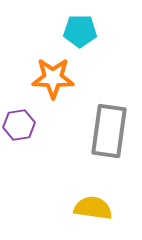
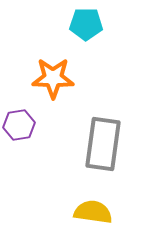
cyan pentagon: moved 6 px right, 7 px up
gray rectangle: moved 6 px left, 13 px down
yellow semicircle: moved 4 px down
